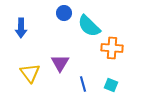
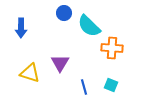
yellow triangle: rotated 35 degrees counterclockwise
blue line: moved 1 px right, 3 px down
